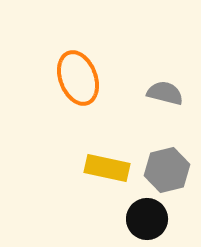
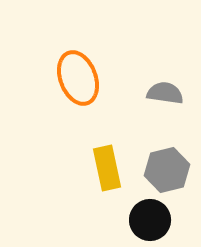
gray semicircle: rotated 6 degrees counterclockwise
yellow rectangle: rotated 66 degrees clockwise
black circle: moved 3 px right, 1 px down
